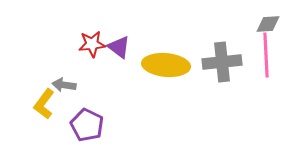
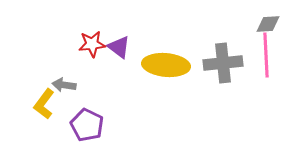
gray cross: moved 1 px right, 1 px down
